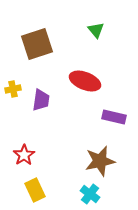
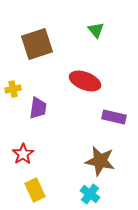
purple trapezoid: moved 3 px left, 8 px down
red star: moved 1 px left, 1 px up
brown star: rotated 24 degrees clockwise
